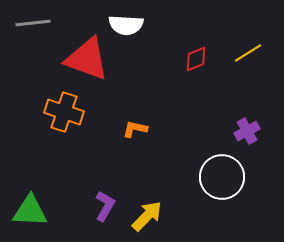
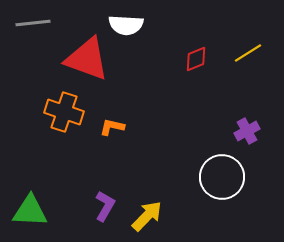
orange L-shape: moved 23 px left, 2 px up
